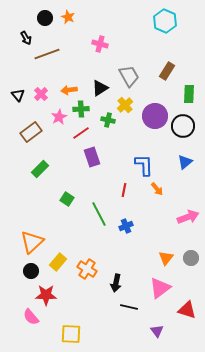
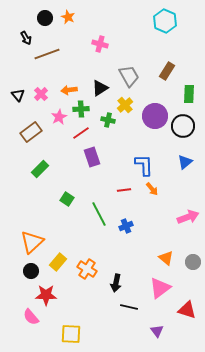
orange arrow at (157, 189): moved 5 px left
red line at (124, 190): rotated 72 degrees clockwise
orange triangle at (166, 258): rotated 28 degrees counterclockwise
gray circle at (191, 258): moved 2 px right, 4 px down
